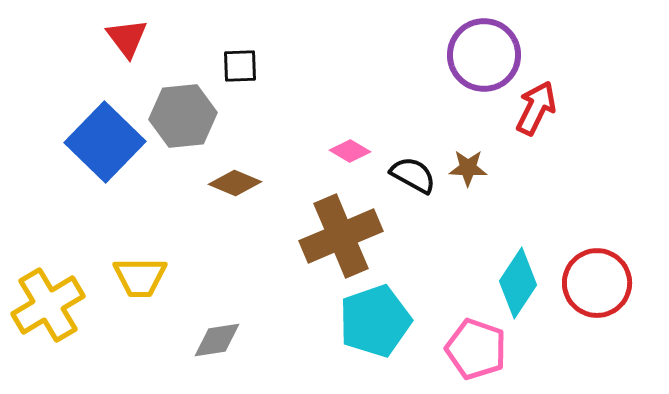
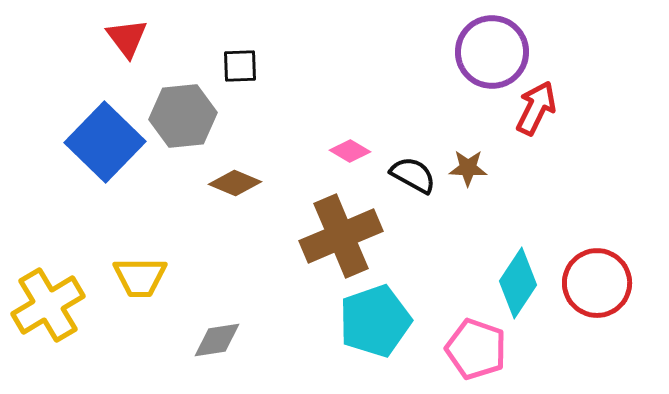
purple circle: moved 8 px right, 3 px up
